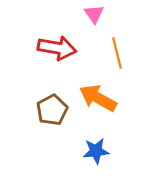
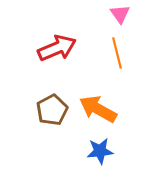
pink triangle: moved 26 px right
red arrow: rotated 33 degrees counterclockwise
orange arrow: moved 11 px down
blue star: moved 4 px right
